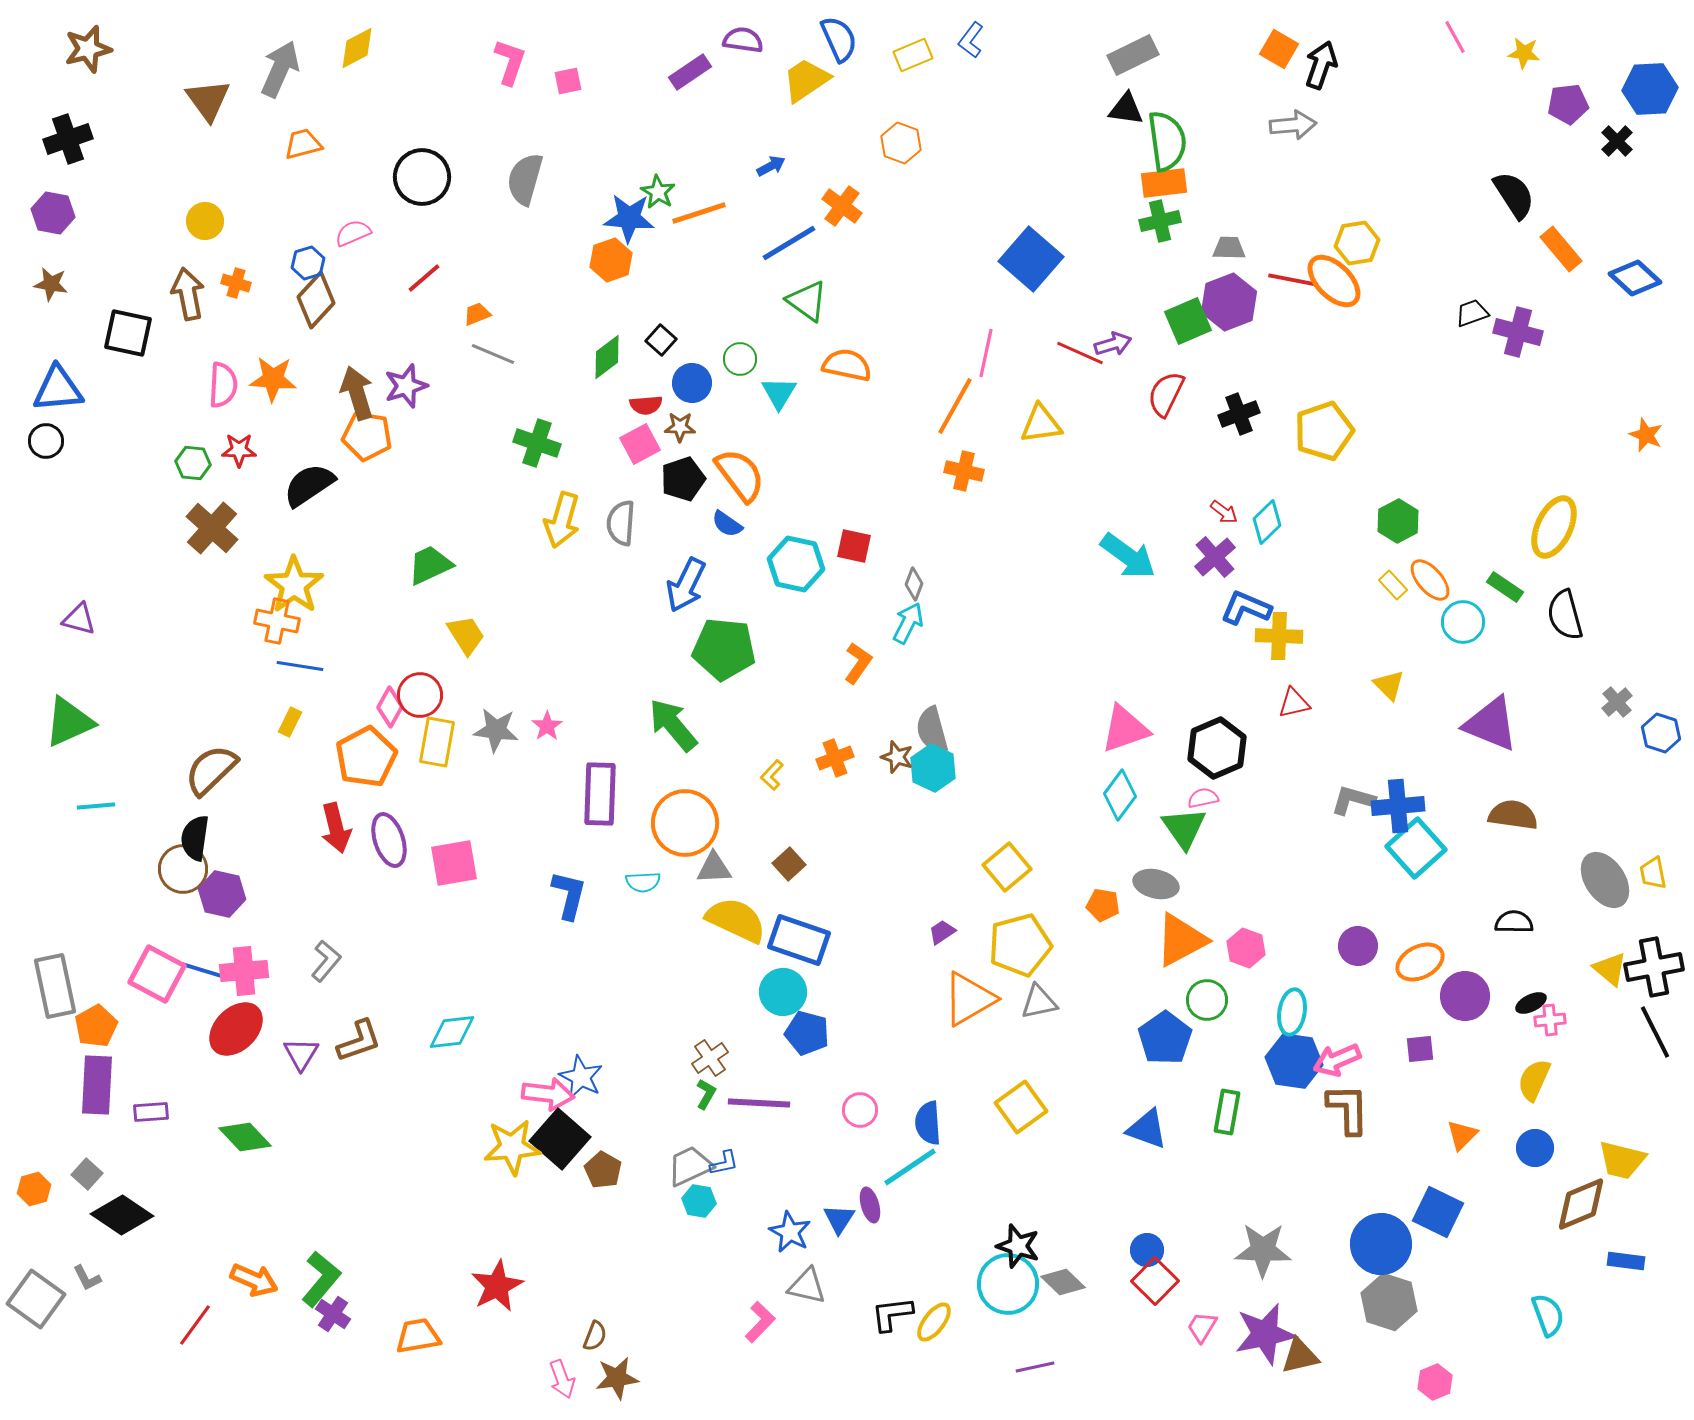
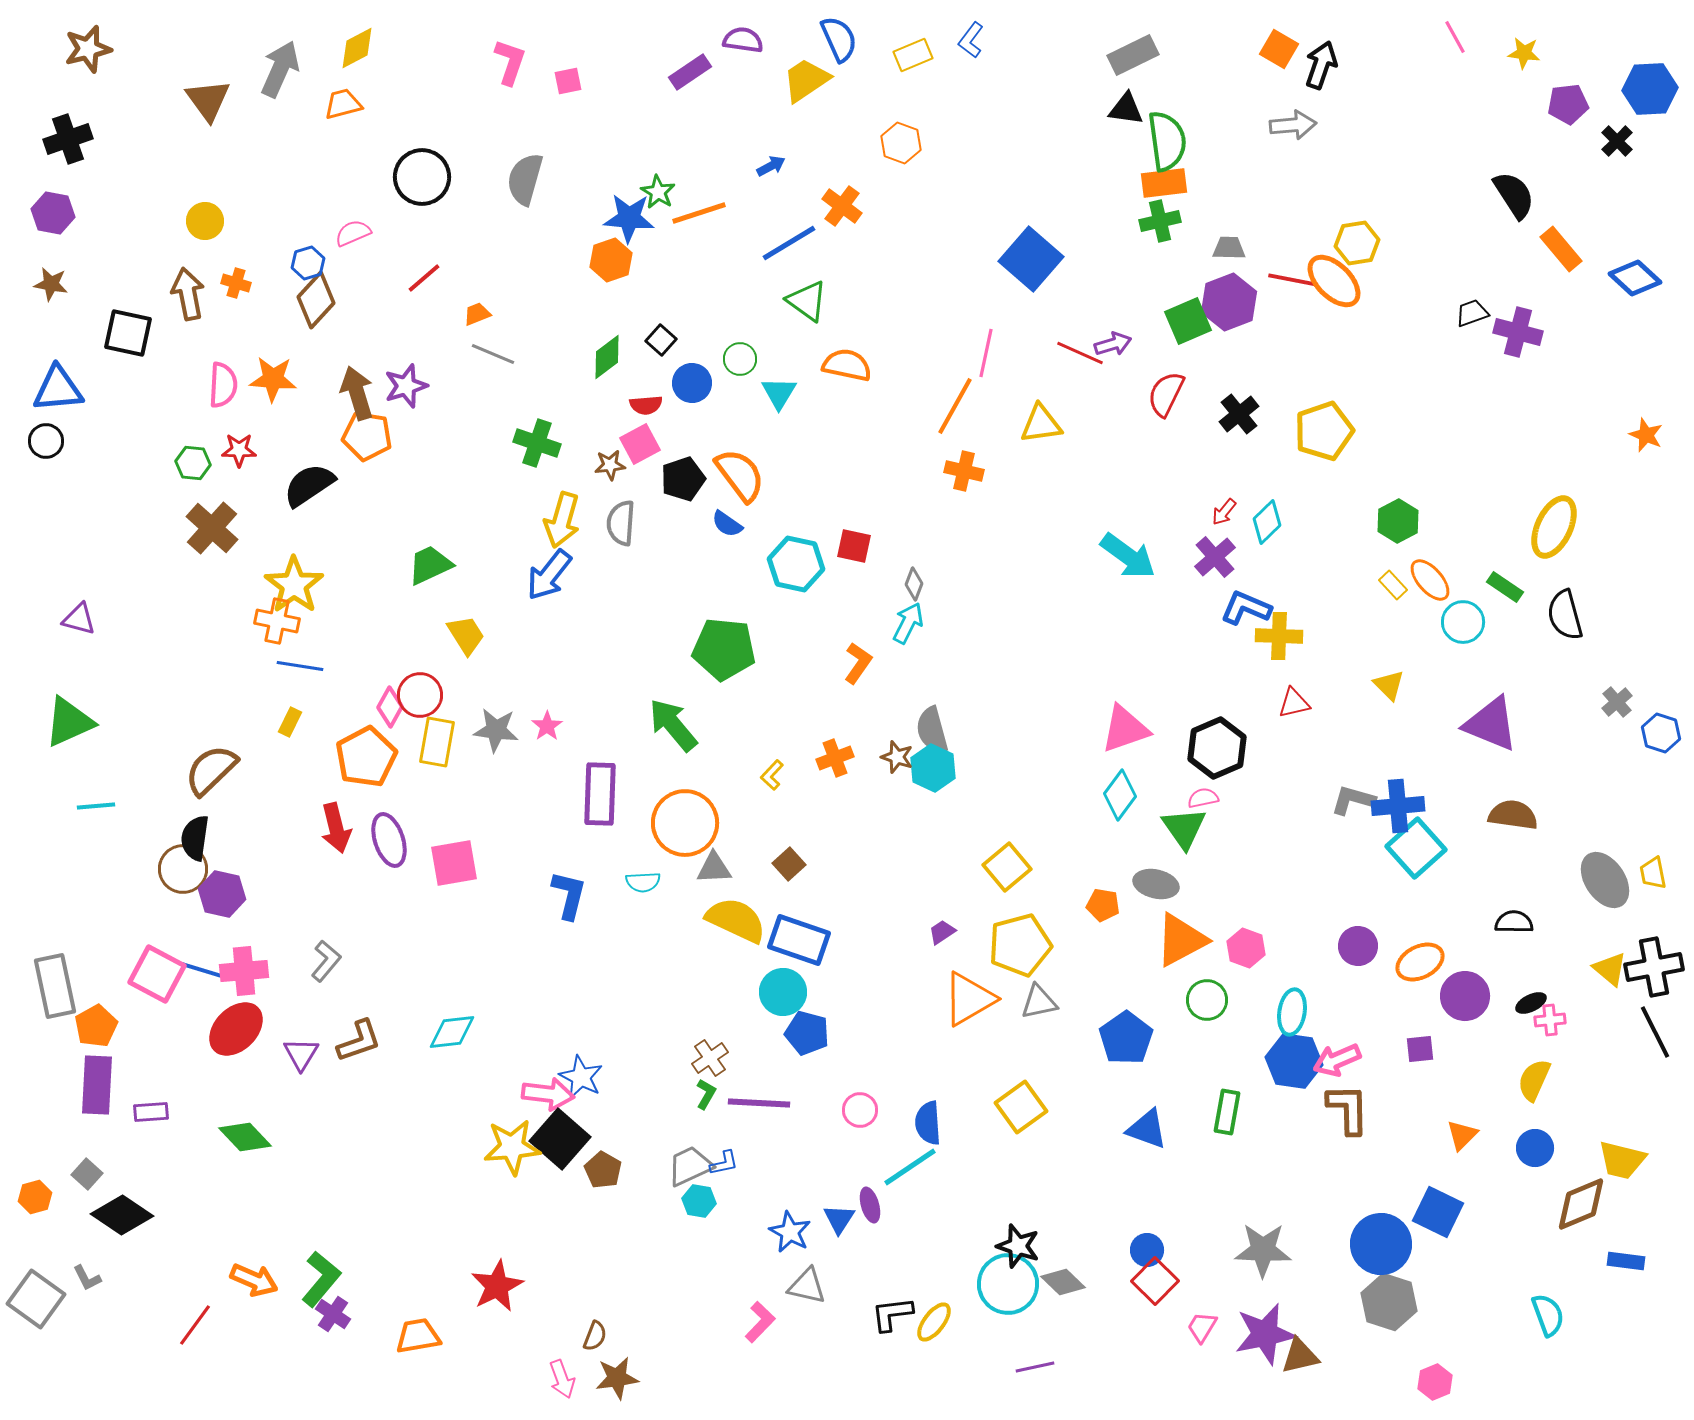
orange trapezoid at (303, 144): moved 40 px right, 40 px up
black cross at (1239, 414): rotated 18 degrees counterclockwise
brown star at (680, 427): moved 70 px left, 38 px down; rotated 8 degrees counterclockwise
red arrow at (1224, 512): rotated 92 degrees clockwise
blue arrow at (686, 585): moved 137 px left, 10 px up; rotated 12 degrees clockwise
blue pentagon at (1165, 1038): moved 39 px left
orange hexagon at (34, 1189): moved 1 px right, 8 px down
